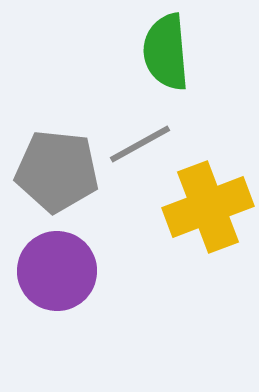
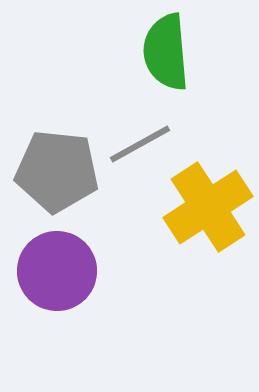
yellow cross: rotated 12 degrees counterclockwise
